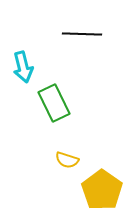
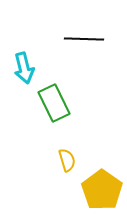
black line: moved 2 px right, 5 px down
cyan arrow: moved 1 px right, 1 px down
yellow semicircle: rotated 125 degrees counterclockwise
